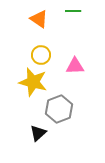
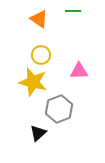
pink triangle: moved 4 px right, 5 px down
